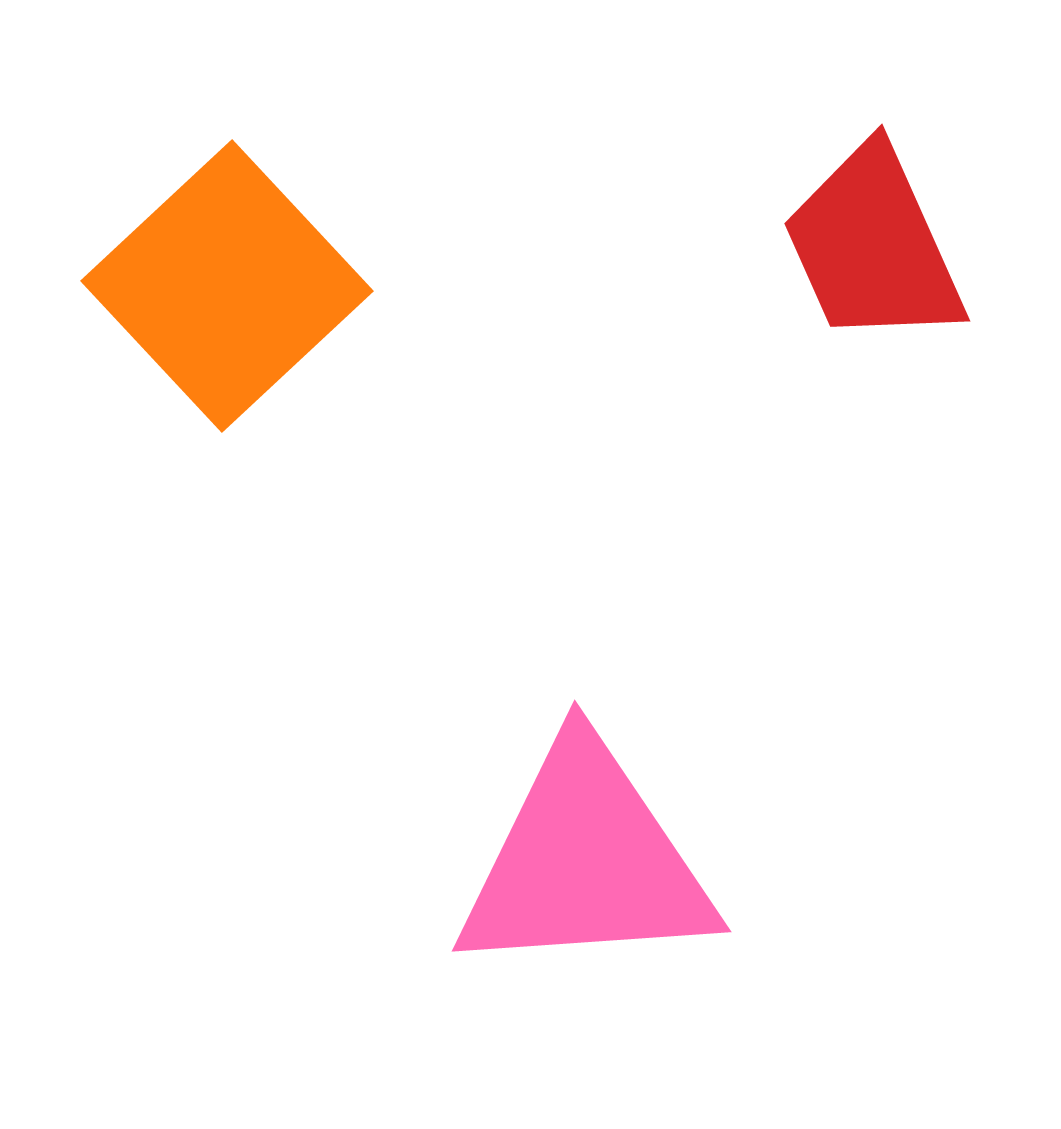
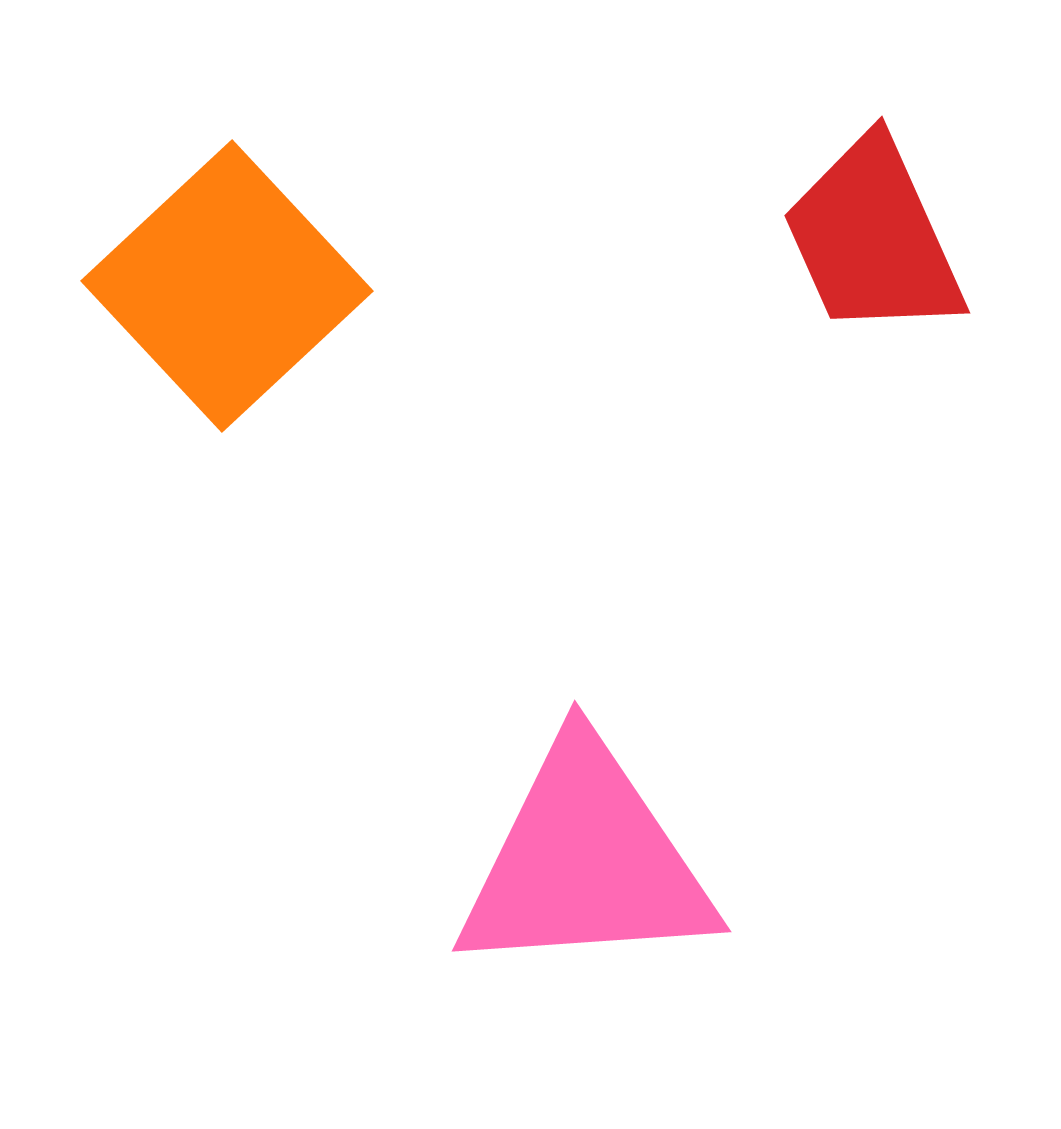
red trapezoid: moved 8 px up
